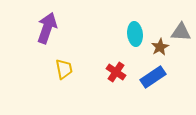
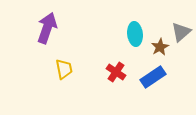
gray triangle: rotated 45 degrees counterclockwise
